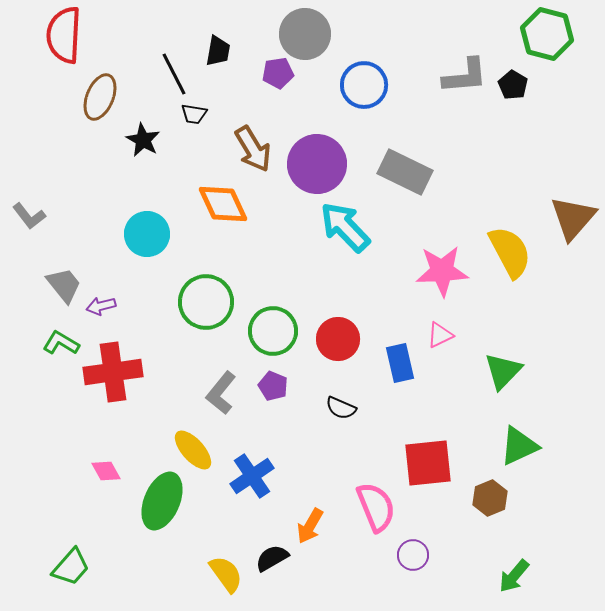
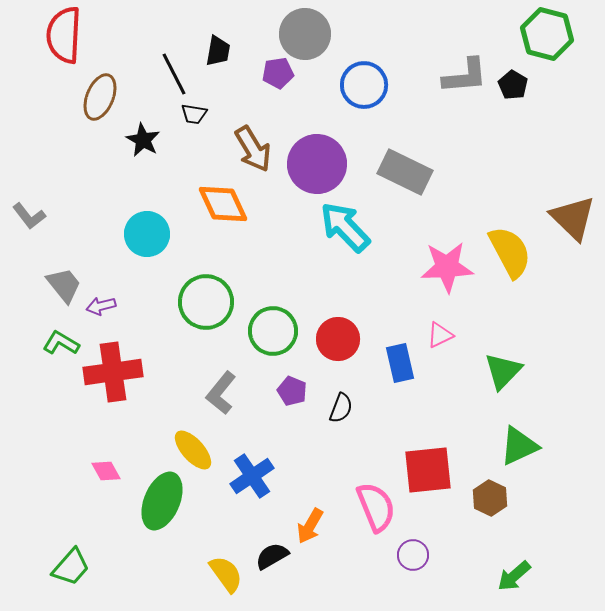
brown triangle at (573, 218): rotated 27 degrees counterclockwise
pink star at (442, 271): moved 5 px right, 4 px up
purple pentagon at (273, 386): moved 19 px right, 5 px down
black semicircle at (341, 408): rotated 92 degrees counterclockwise
red square at (428, 463): moved 7 px down
brown hexagon at (490, 498): rotated 12 degrees counterclockwise
black semicircle at (272, 558): moved 2 px up
green arrow at (514, 576): rotated 9 degrees clockwise
